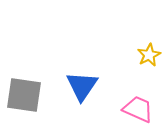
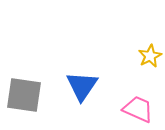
yellow star: moved 1 px right, 1 px down
